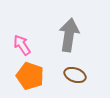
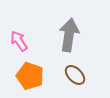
pink arrow: moved 3 px left, 4 px up
brown ellipse: rotated 25 degrees clockwise
